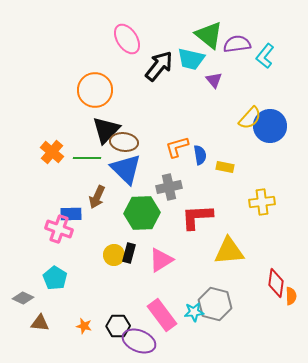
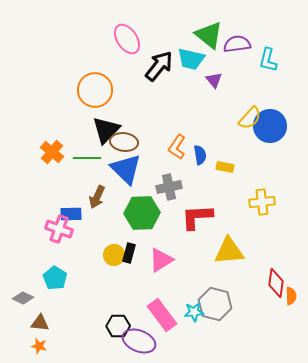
cyan L-shape: moved 3 px right, 4 px down; rotated 25 degrees counterclockwise
orange L-shape: rotated 40 degrees counterclockwise
orange star: moved 45 px left, 20 px down
